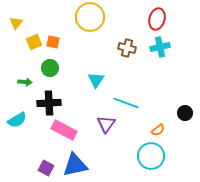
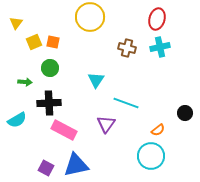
blue triangle: moved 1 px right
